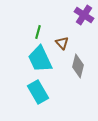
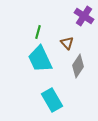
purple cross: moved 1 px down
brown triangle: moved 5 px right
gray diamond: rotated 20 degrees clockwise
cyan rectangle: moved 14 px right, 8 px down
